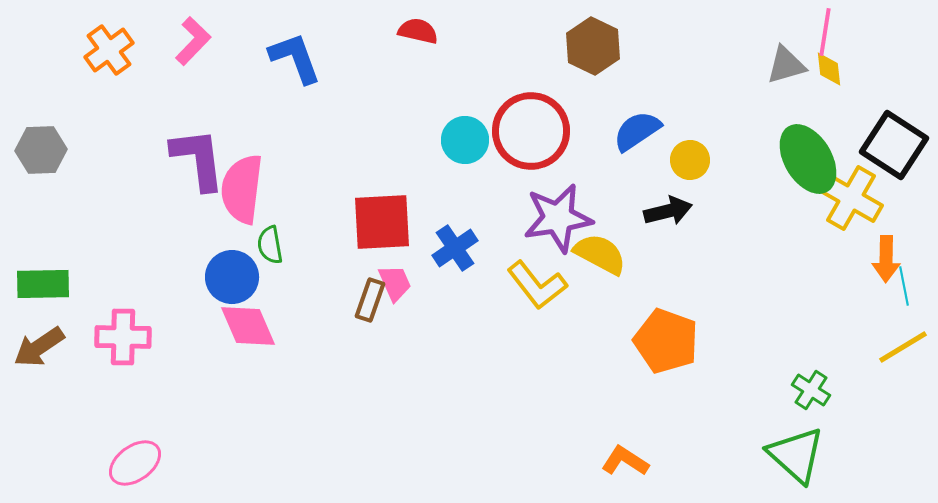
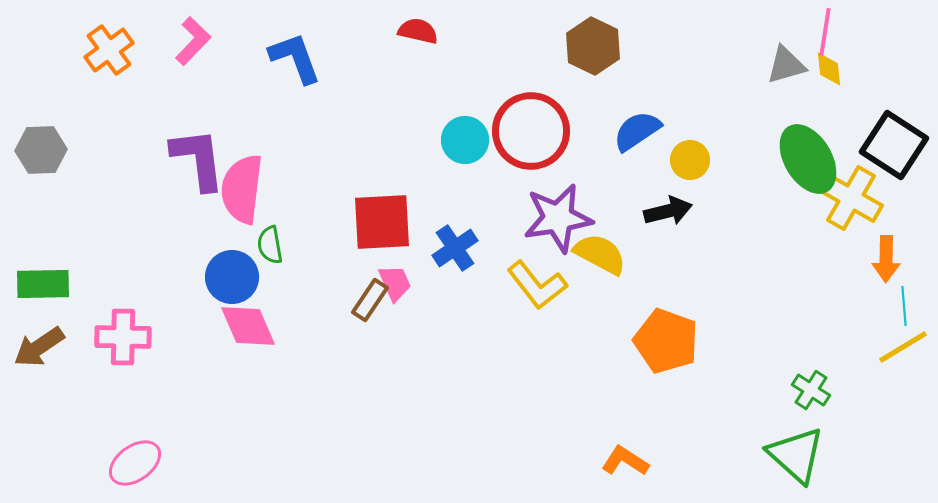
cyan line: moved 20 px down; rotated 6 degrees clockwise
brown rectangle: rotated 15 degrees clockwise
